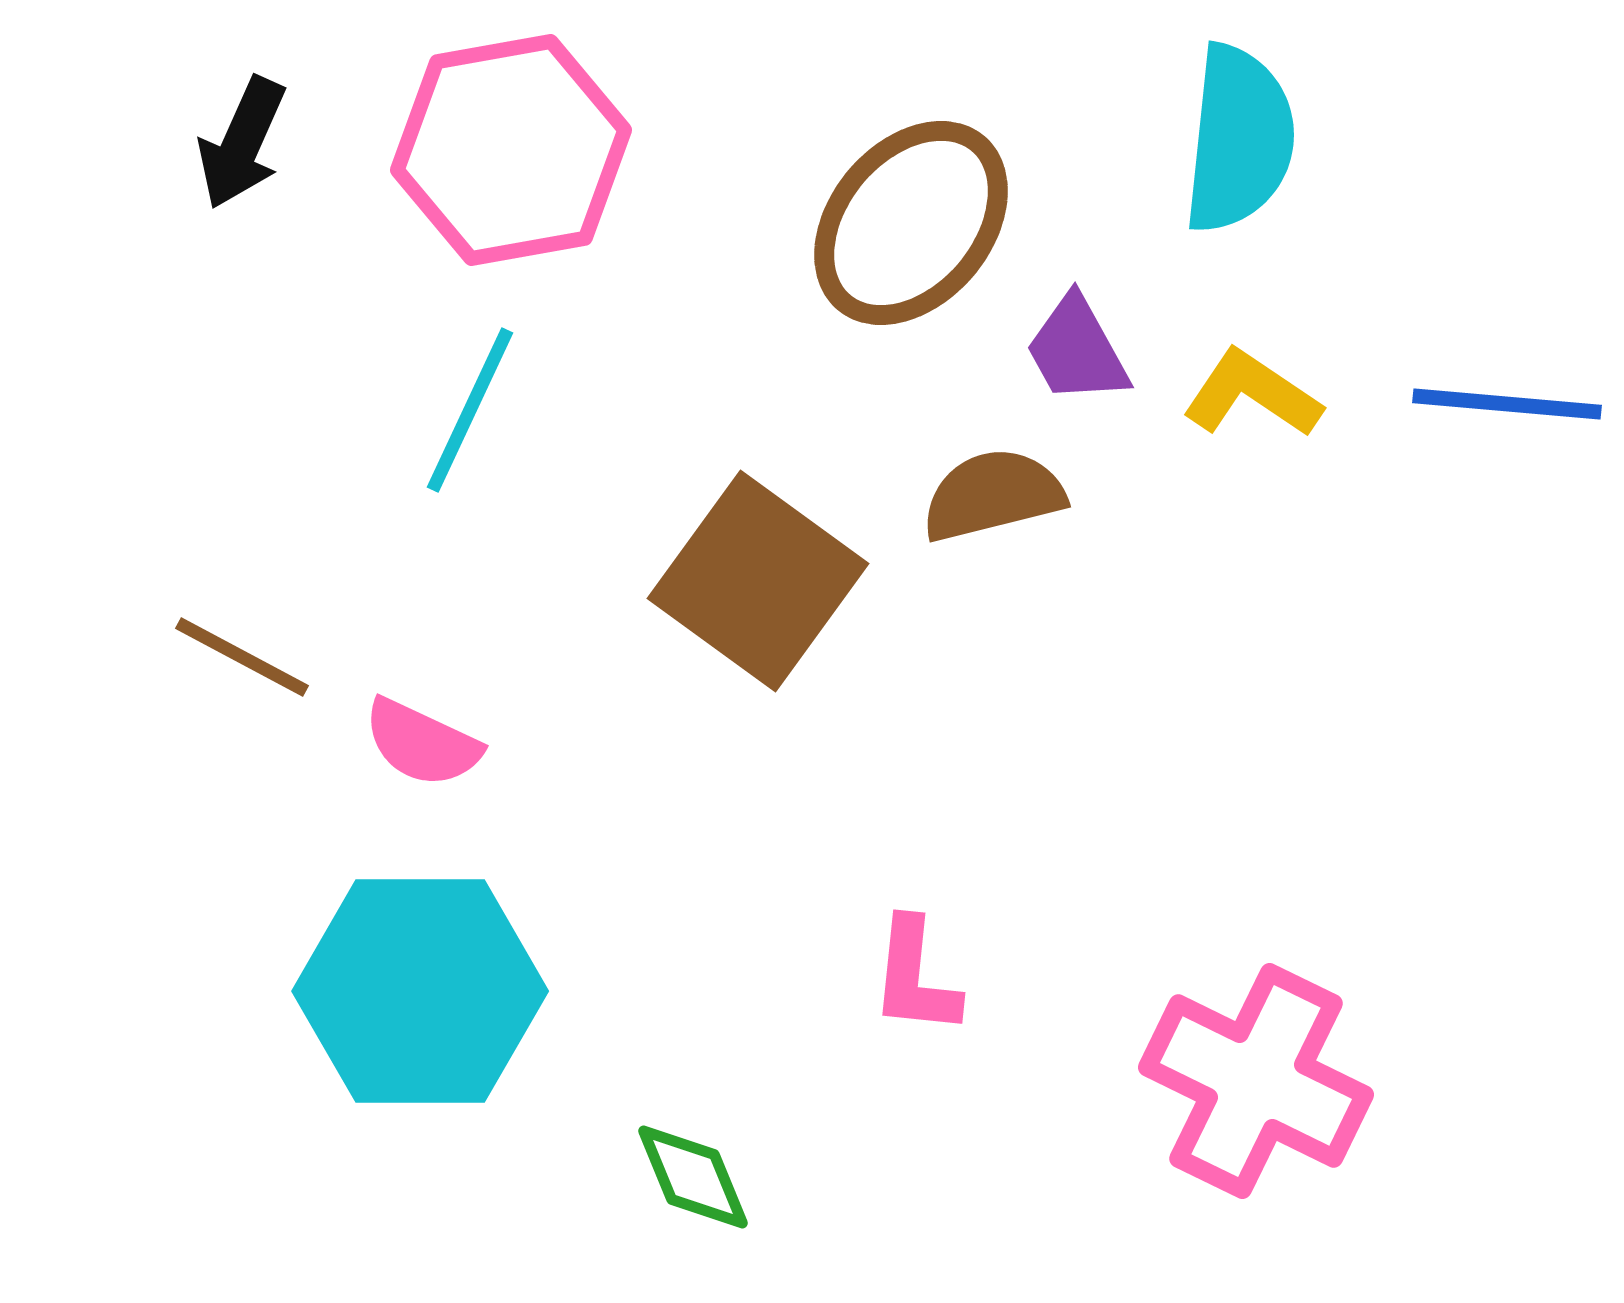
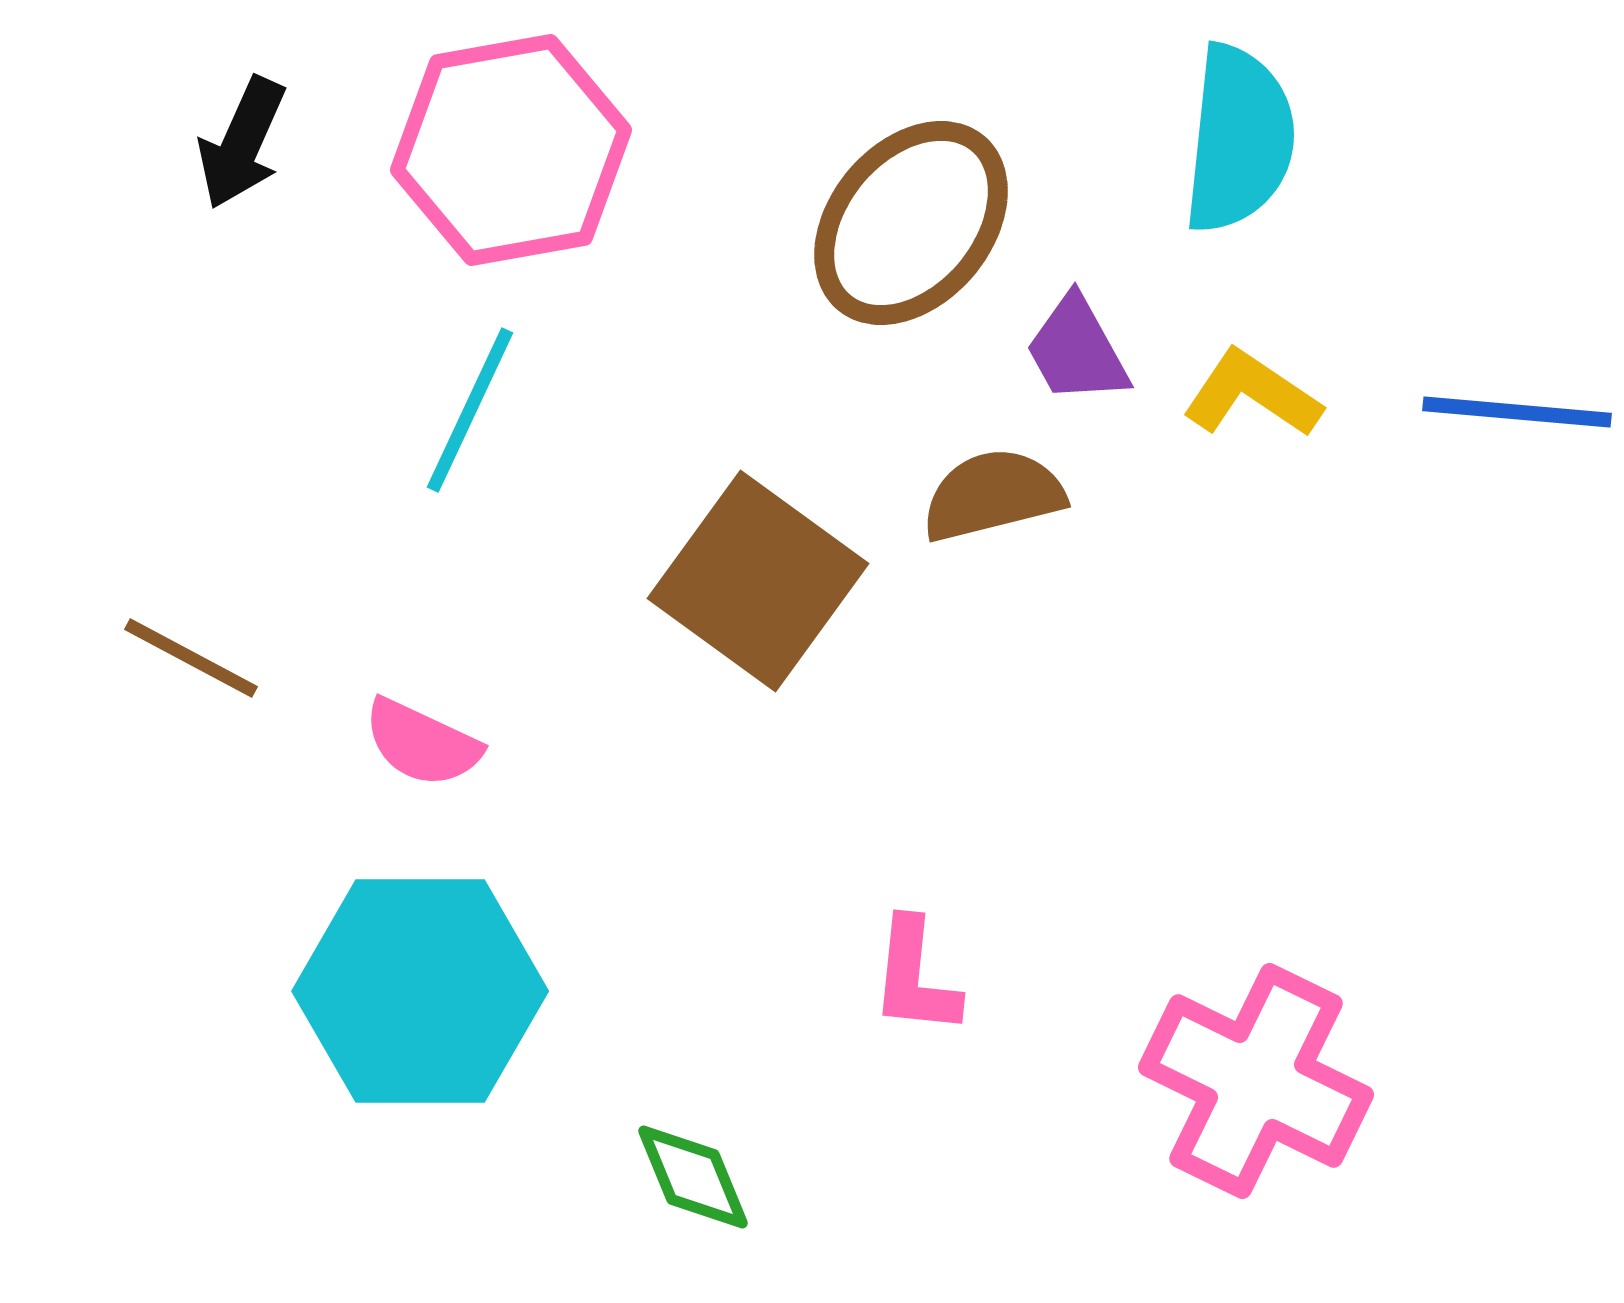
blue line: moved 10 px right, 8 px down
brown line: moved 51 px left, 1 px down
